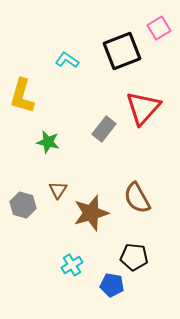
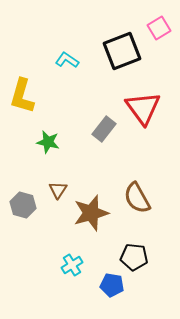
red triangle: rotated 18 degrees counterclockwise
